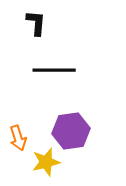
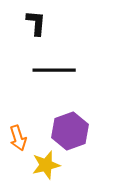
purple hexagon: moved 1 px left; rotated 12 degrees counterclockwise
yellow star: moved 3 px down
